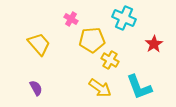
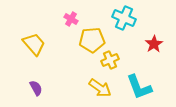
yellow trapezoid: moved 5 px left
yellow cross: rotated 36 degrees clockwise
